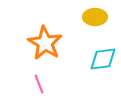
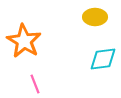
orange star: moved 21 px left, 2 px up
pink line: moved 4 px left
